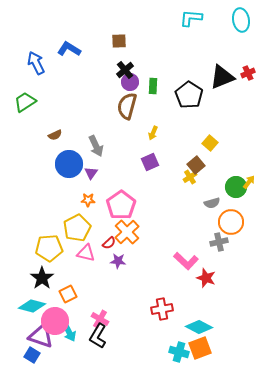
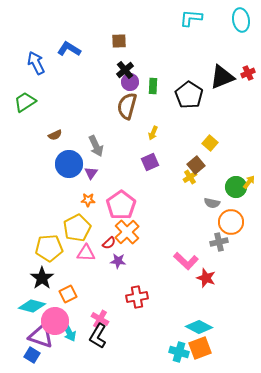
gray semicircle at (212, 203): rotated 28 degrees clockwise
pink triangle at (86, 253): rotated 12 degrees counterclockwise
red cross at (162, 309): moved 25 px left, 12 px up
